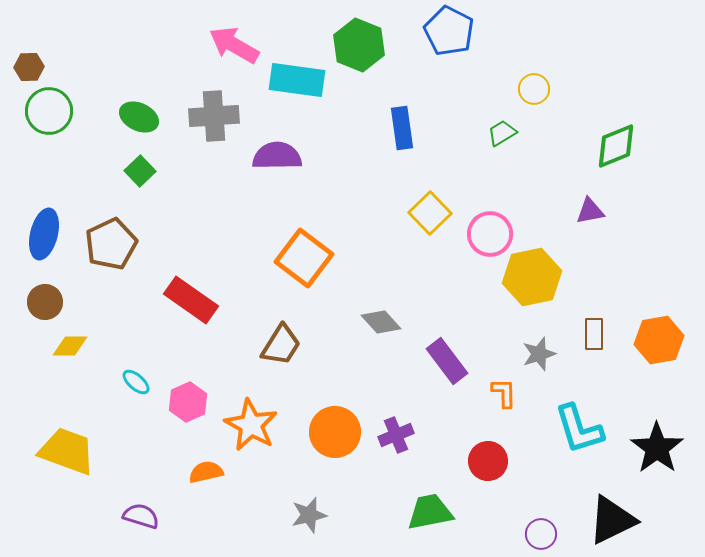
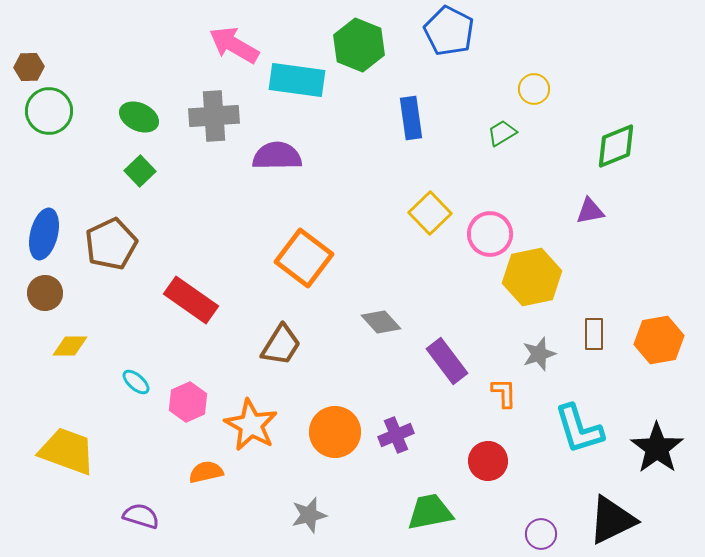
blue rectangle at (402, 128): moved 9 px right, 10 px up
brown circle at (45, 302): moved 9 px up
